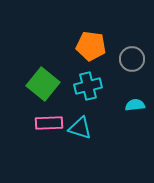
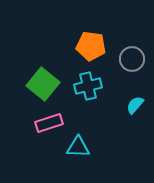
cyan semicircle: rotated 42 degrees counterclockwise
pink rectangle: rotated 16 degrees counterclockwise
cyan triangle: moved 2 px left, 19 px down; rotated 15 degrees counterclockwise
